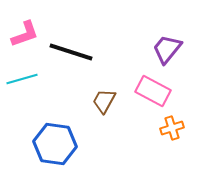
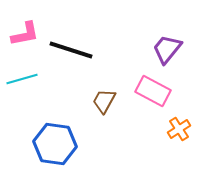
pink L-shape: rotated 8 degrees clockwise
black line: moved 2 px up
orange cross: moved 7 px right, 1 px down; rotated 15 degrees counterclockwise
